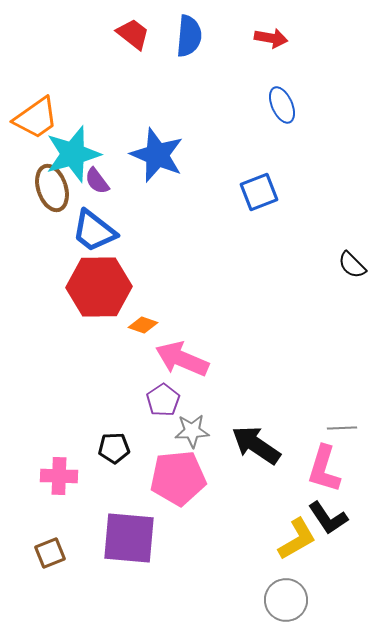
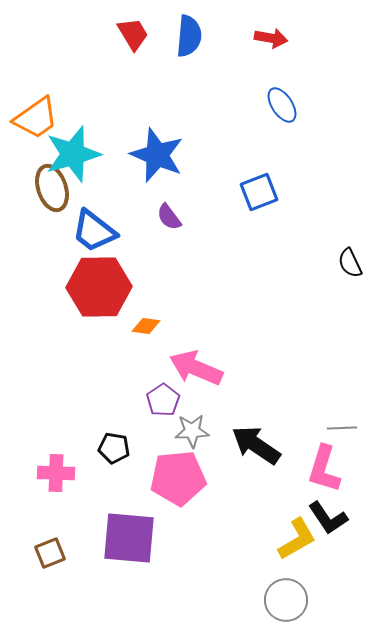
red trapezoid: rotated 21 degrees clockwise
blue ellipse: rotated 9 degrees counterclockwise
purple semicircle: moved 72 px right, 36 px down
black semicircle: moved 2 px left, 2 px up; rotated 20 degrees clockwise
orange diamond: moved 3 px right, 1 px down; rotated 12 degrees counterclockwise
pink arrow: moved 14 px right, 9 px down
black pentagon: rotated 12 degrees clockwise
pink cross: moved 3 px left, 3 px up
